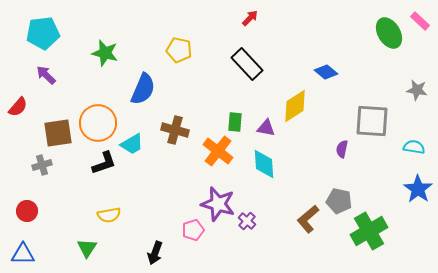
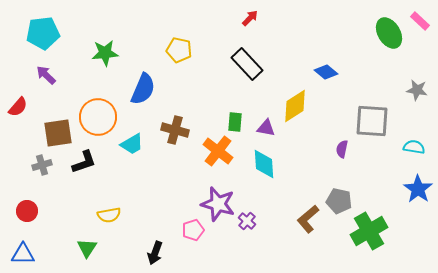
green star: rotated 20 degrees counterclockwise
orange circle: moved 6 px up
black L-shape: moved 20 px left, 1 px up
